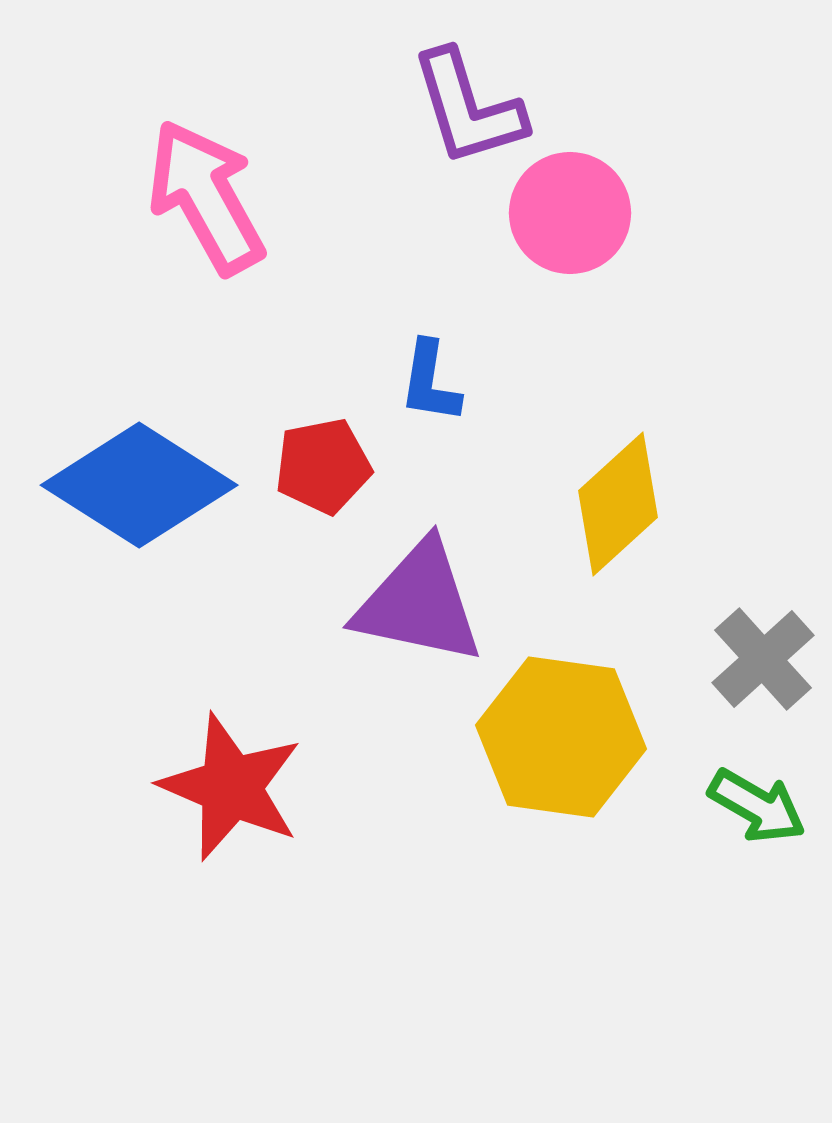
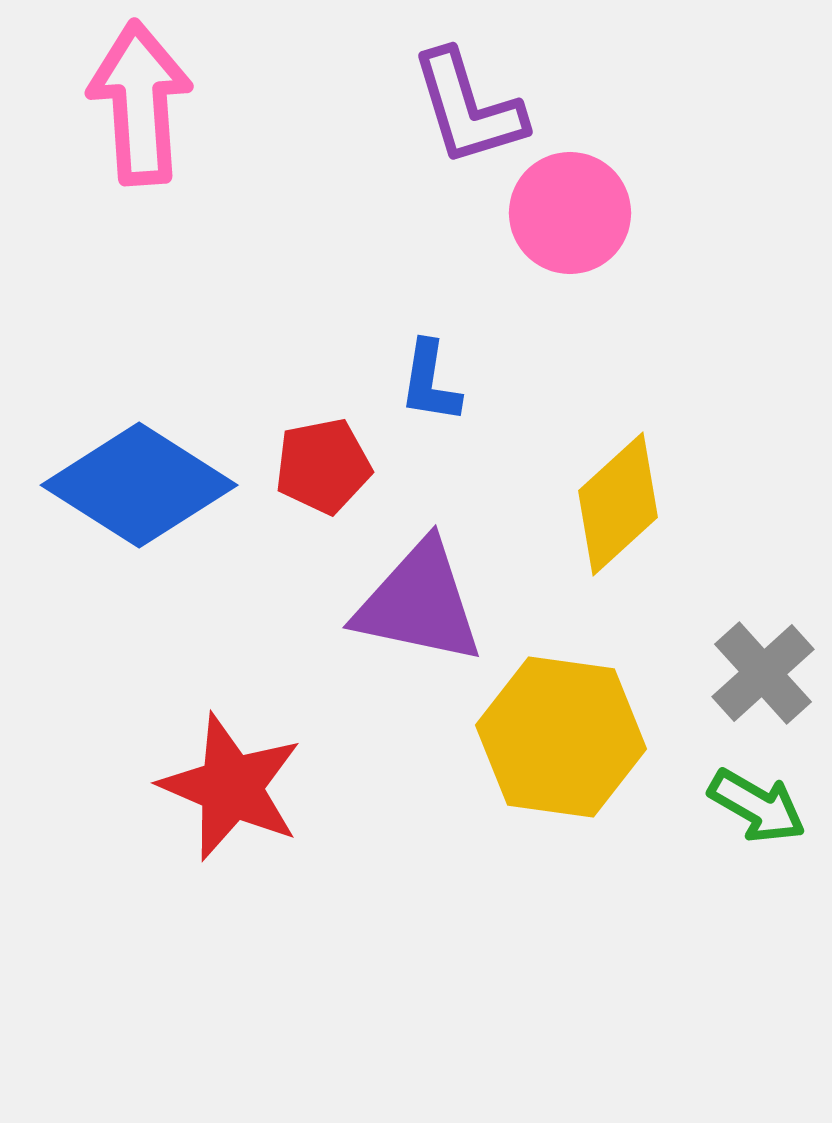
pink arrow: moved 66 px left, 94 px up; rotated 25 degrees clockwise
gray cross: moved 14 px down
